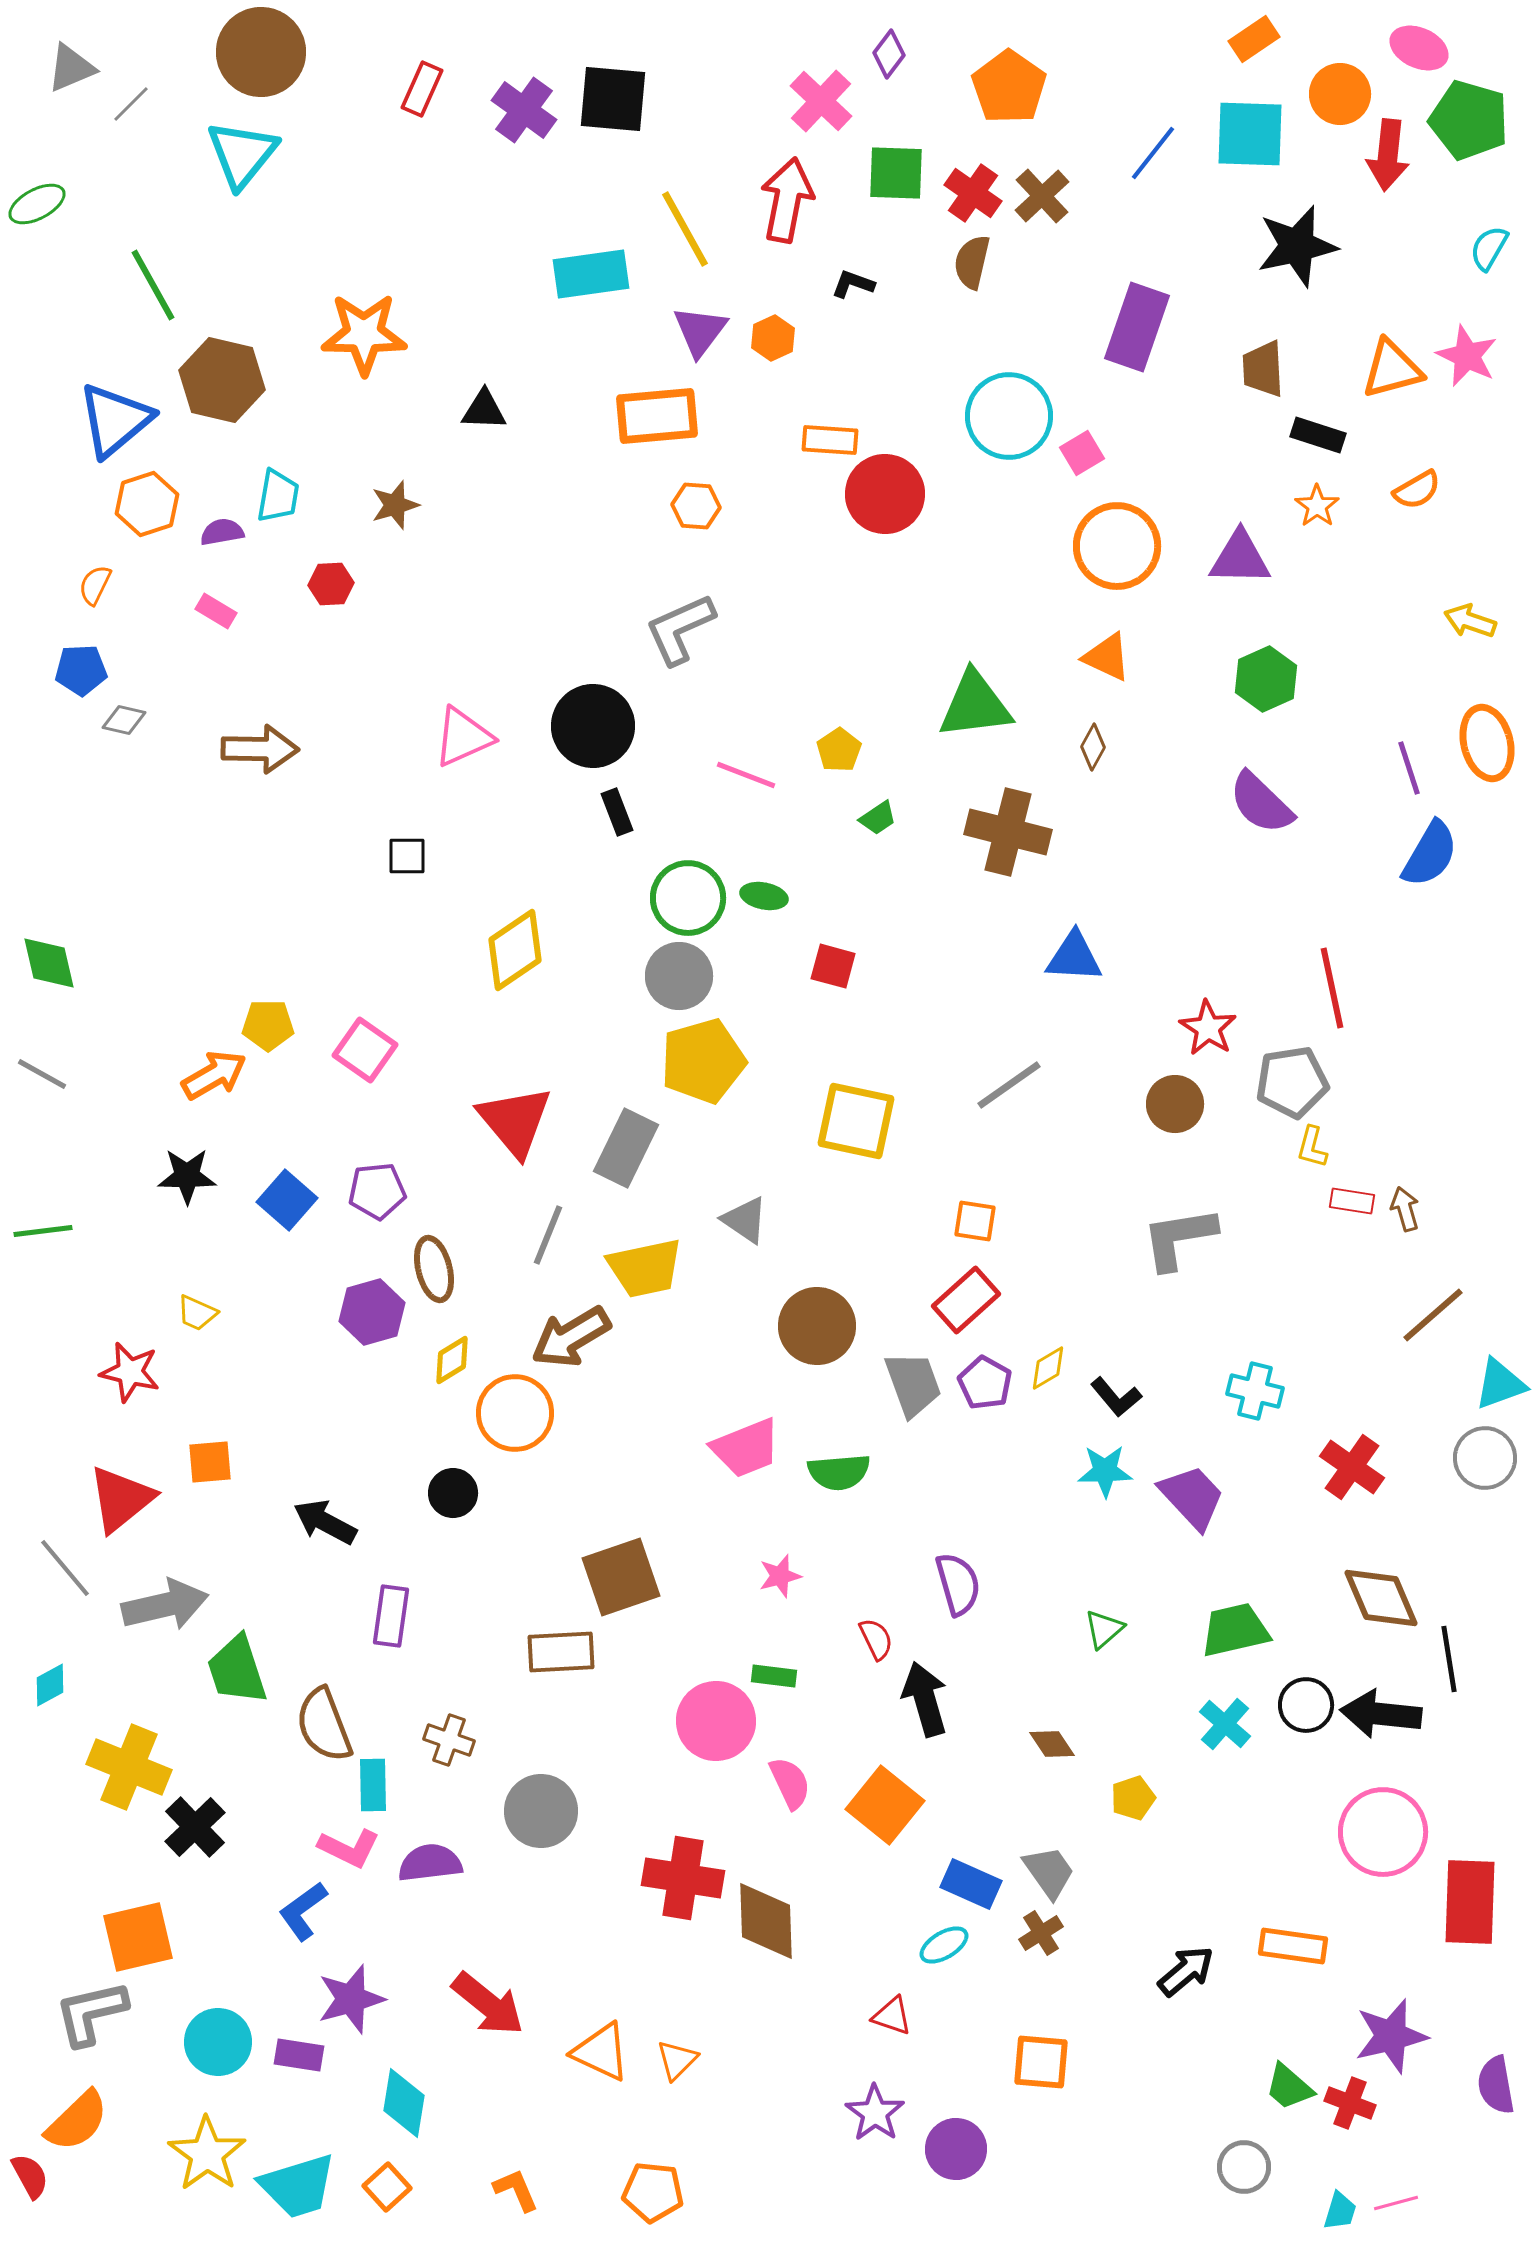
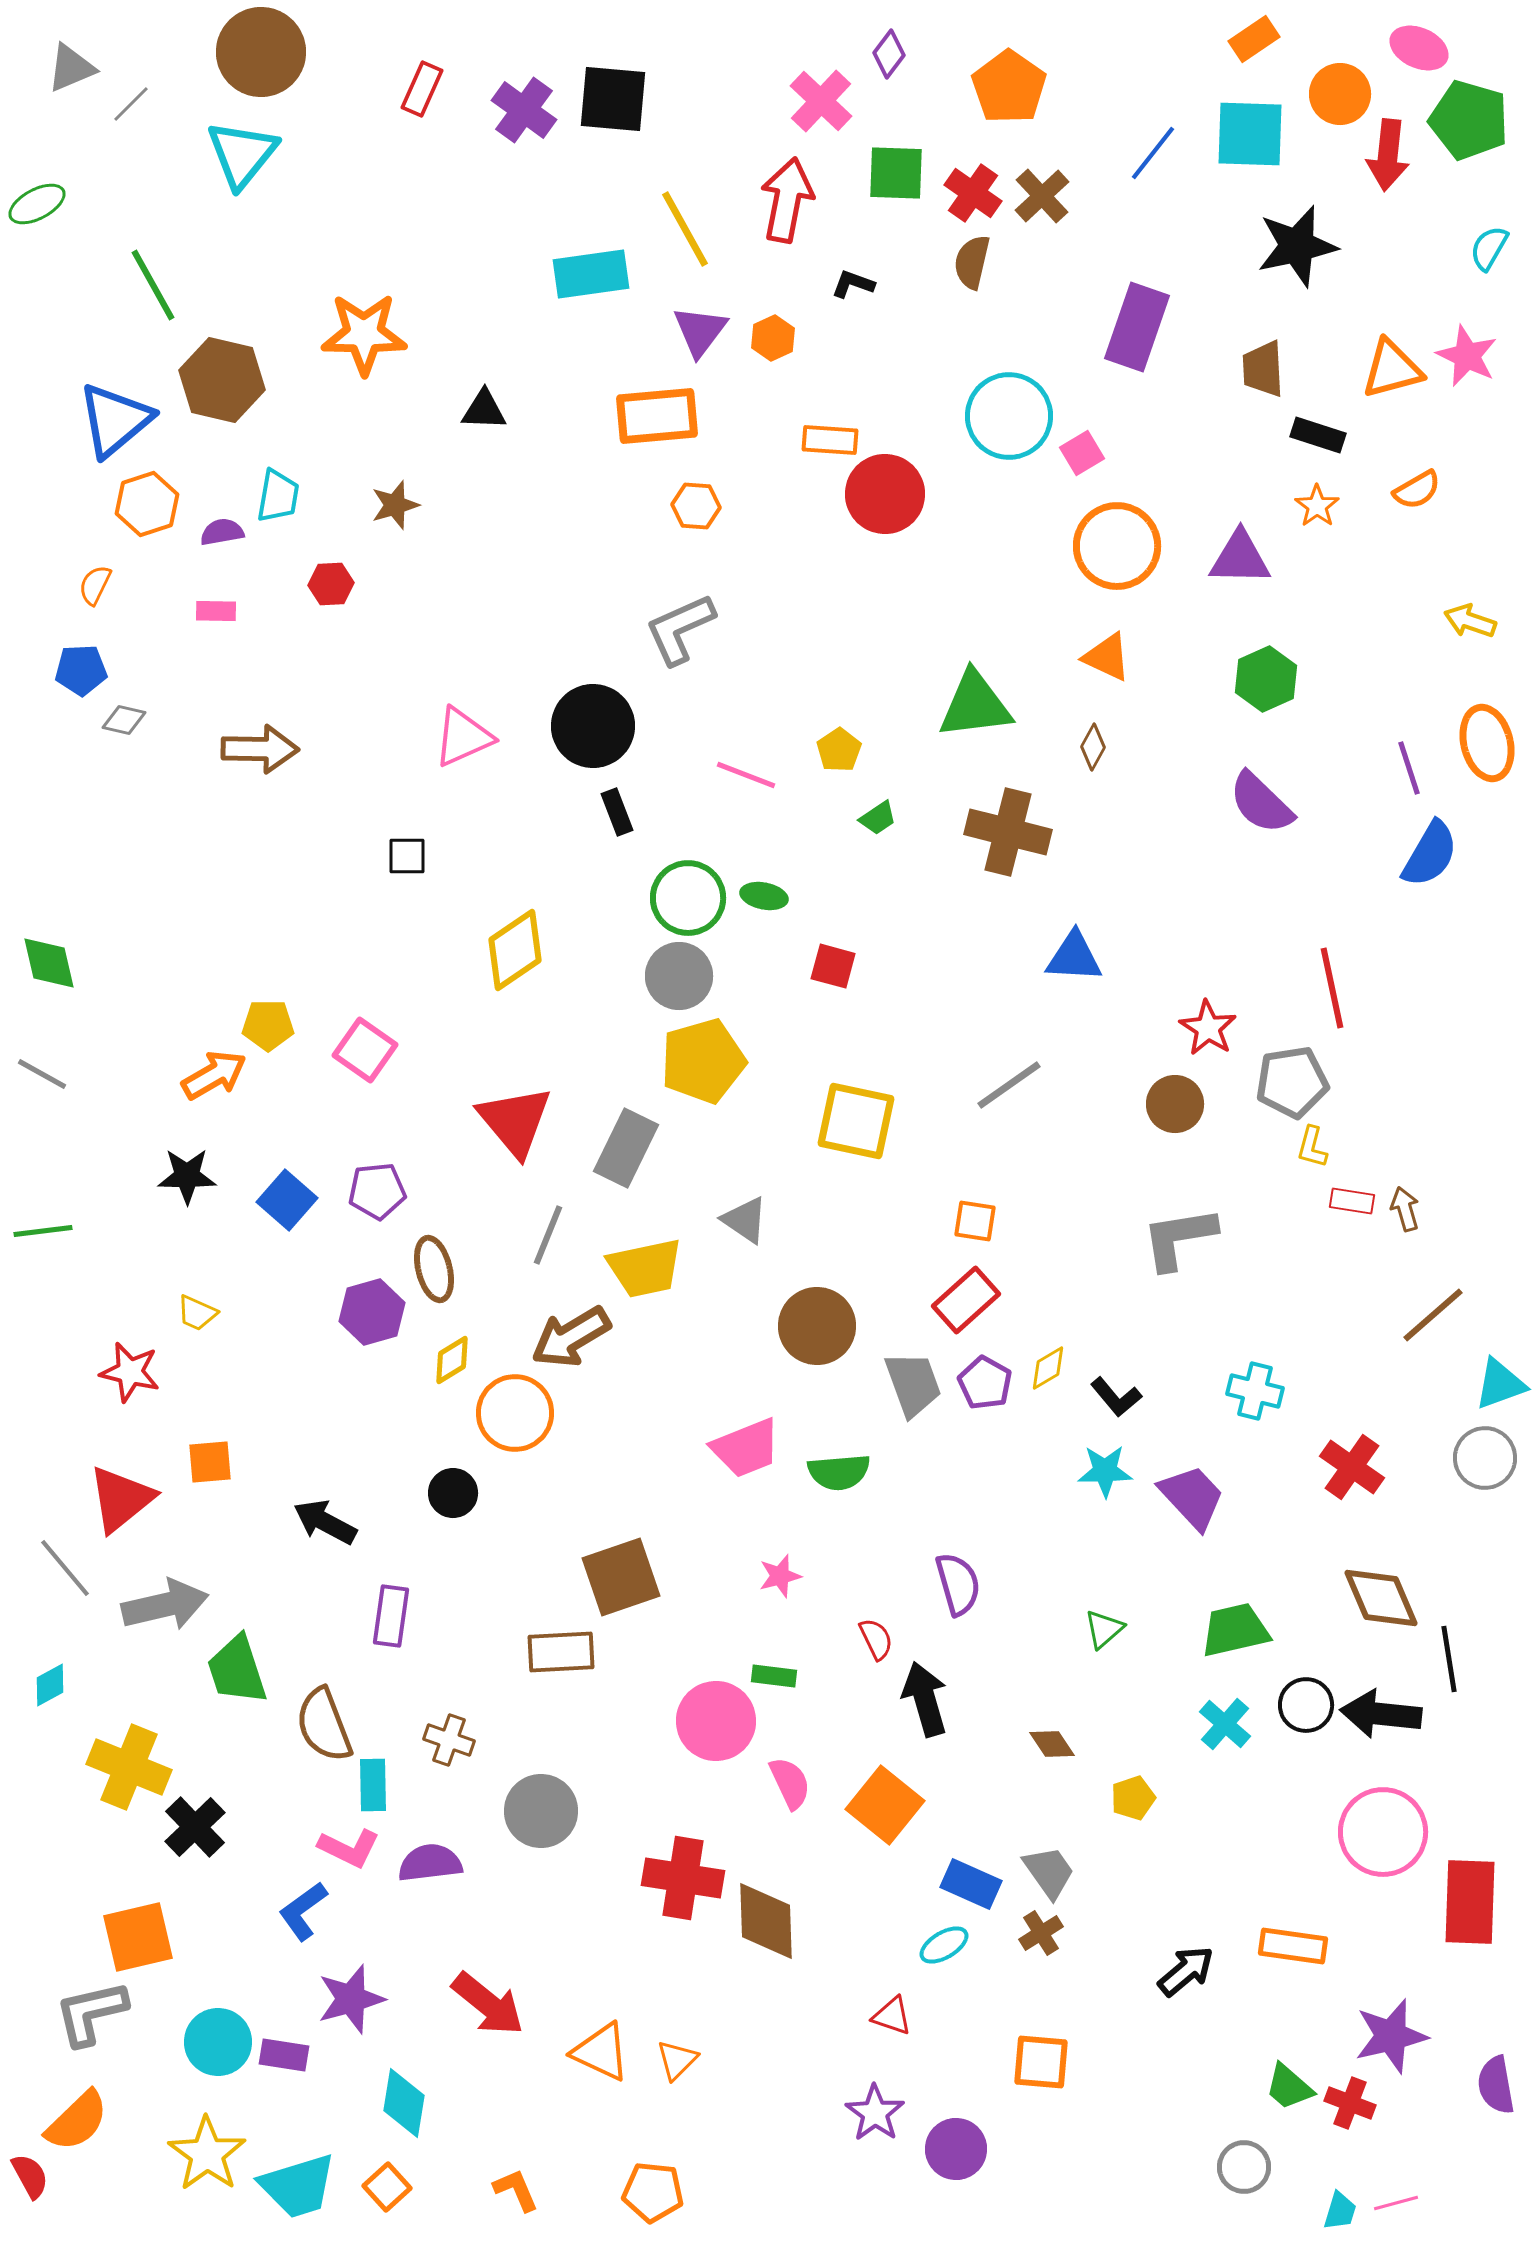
pink rectangle at (216, 611): rotated 30 degrees counterclockwise
purple rectangle at (299, 2055): moved 15 px left
